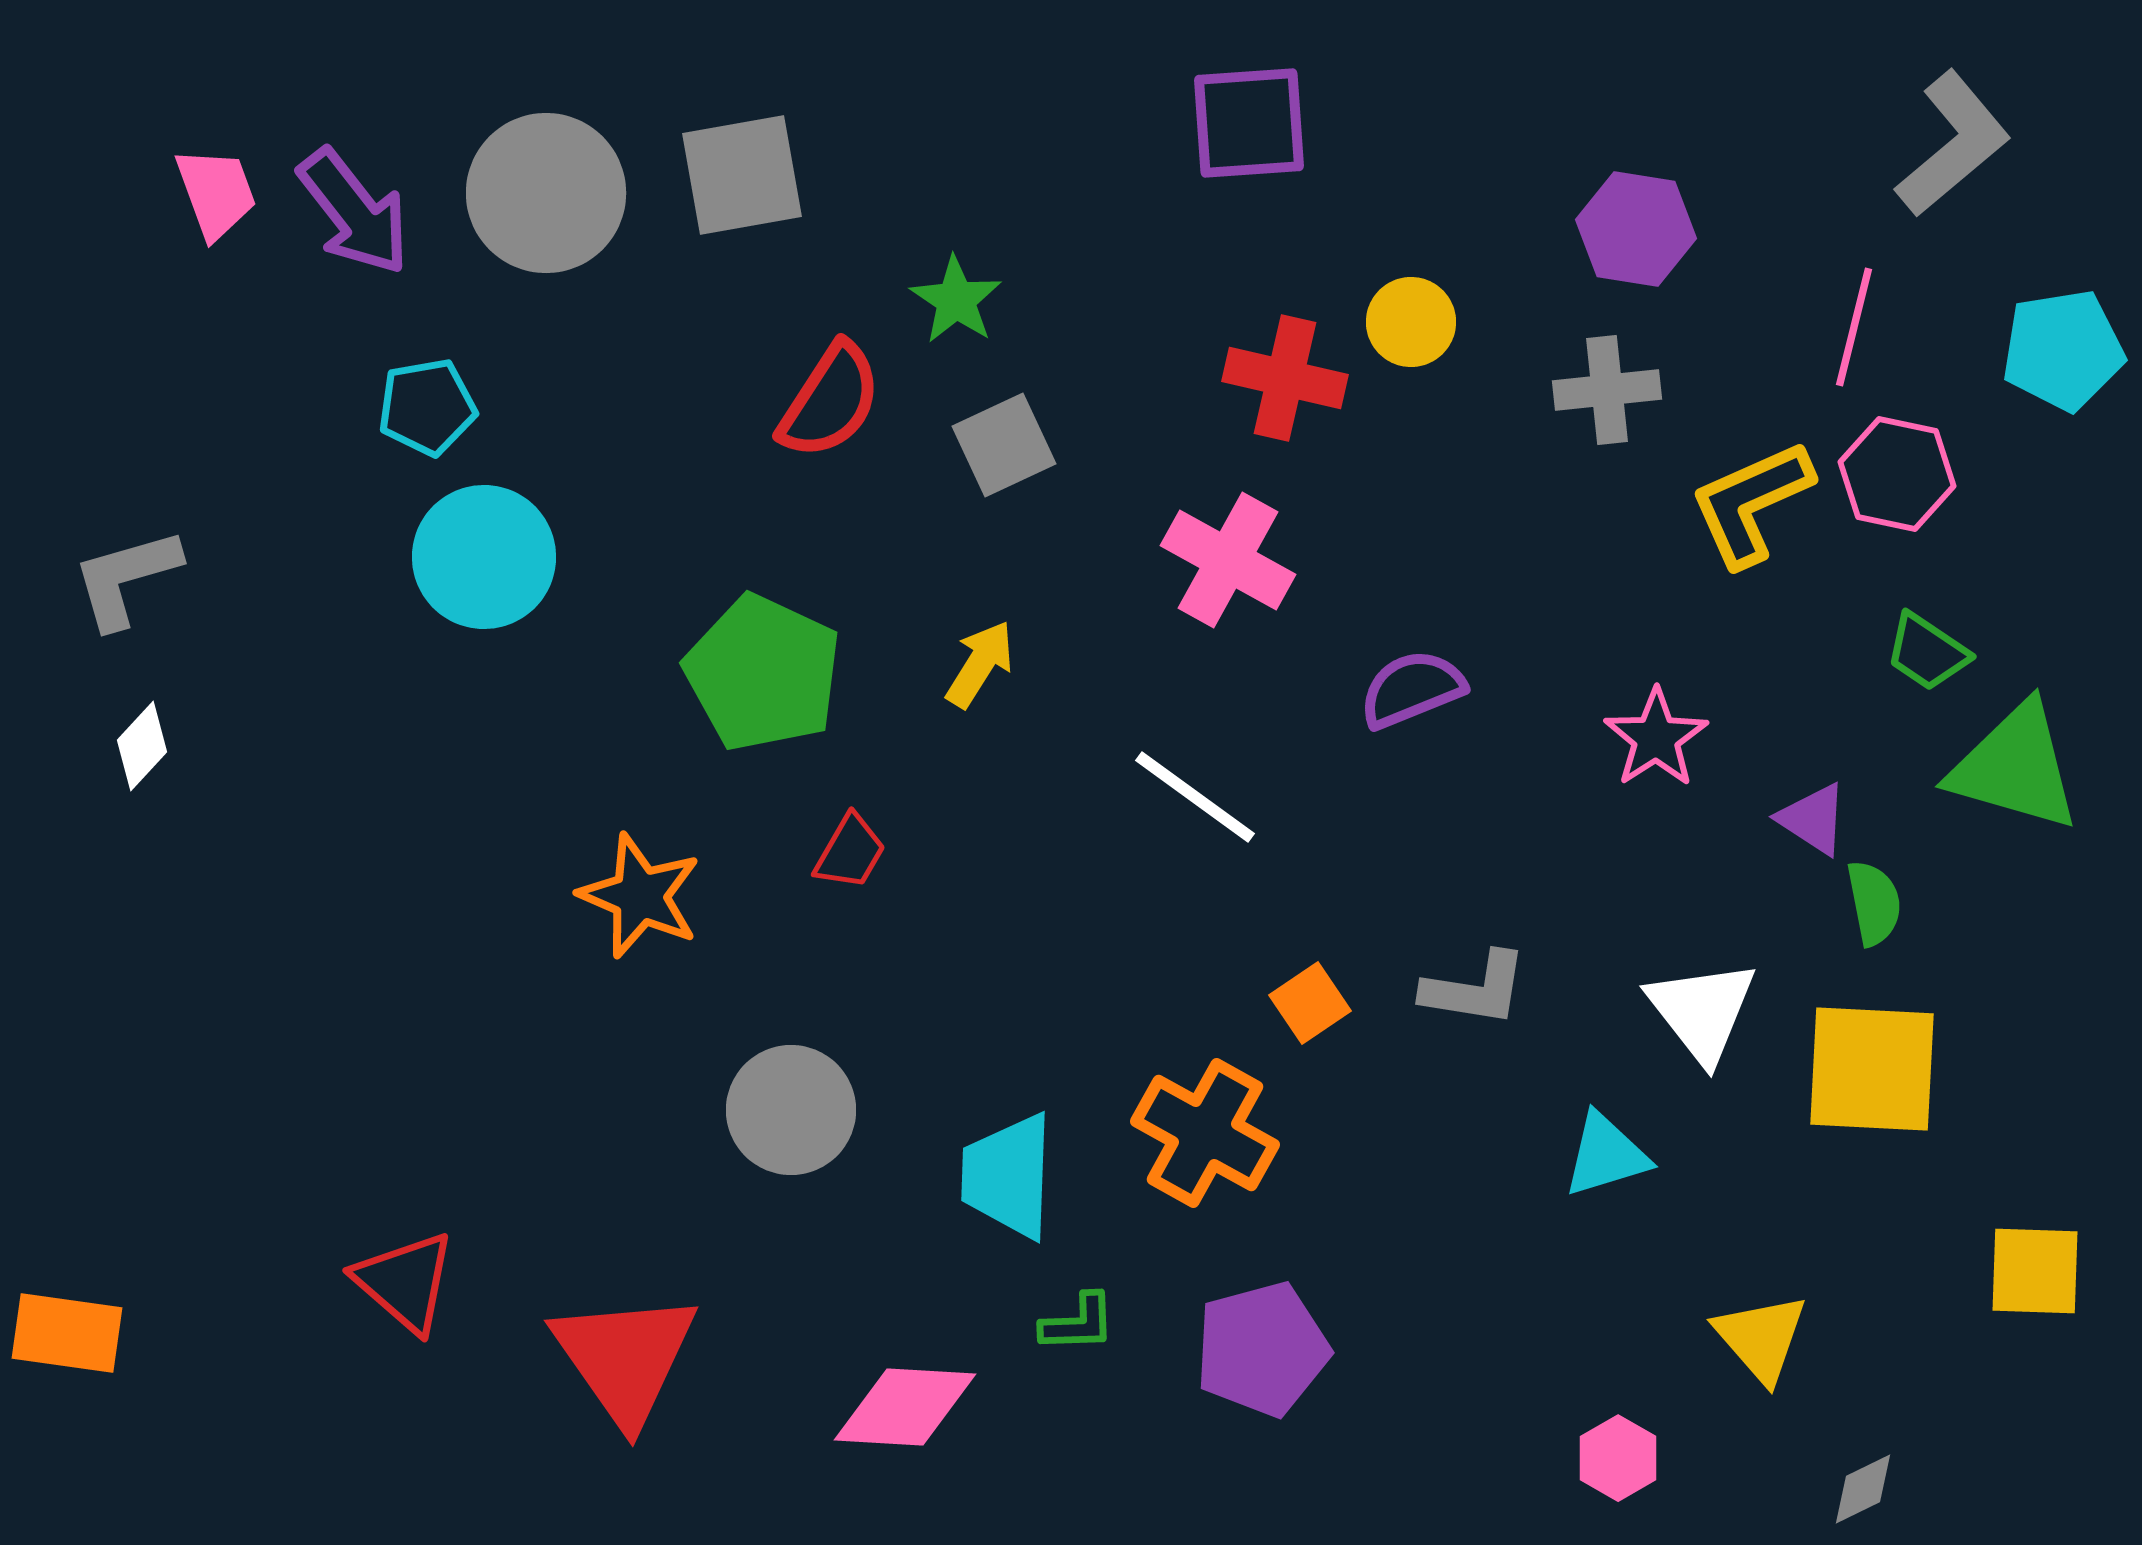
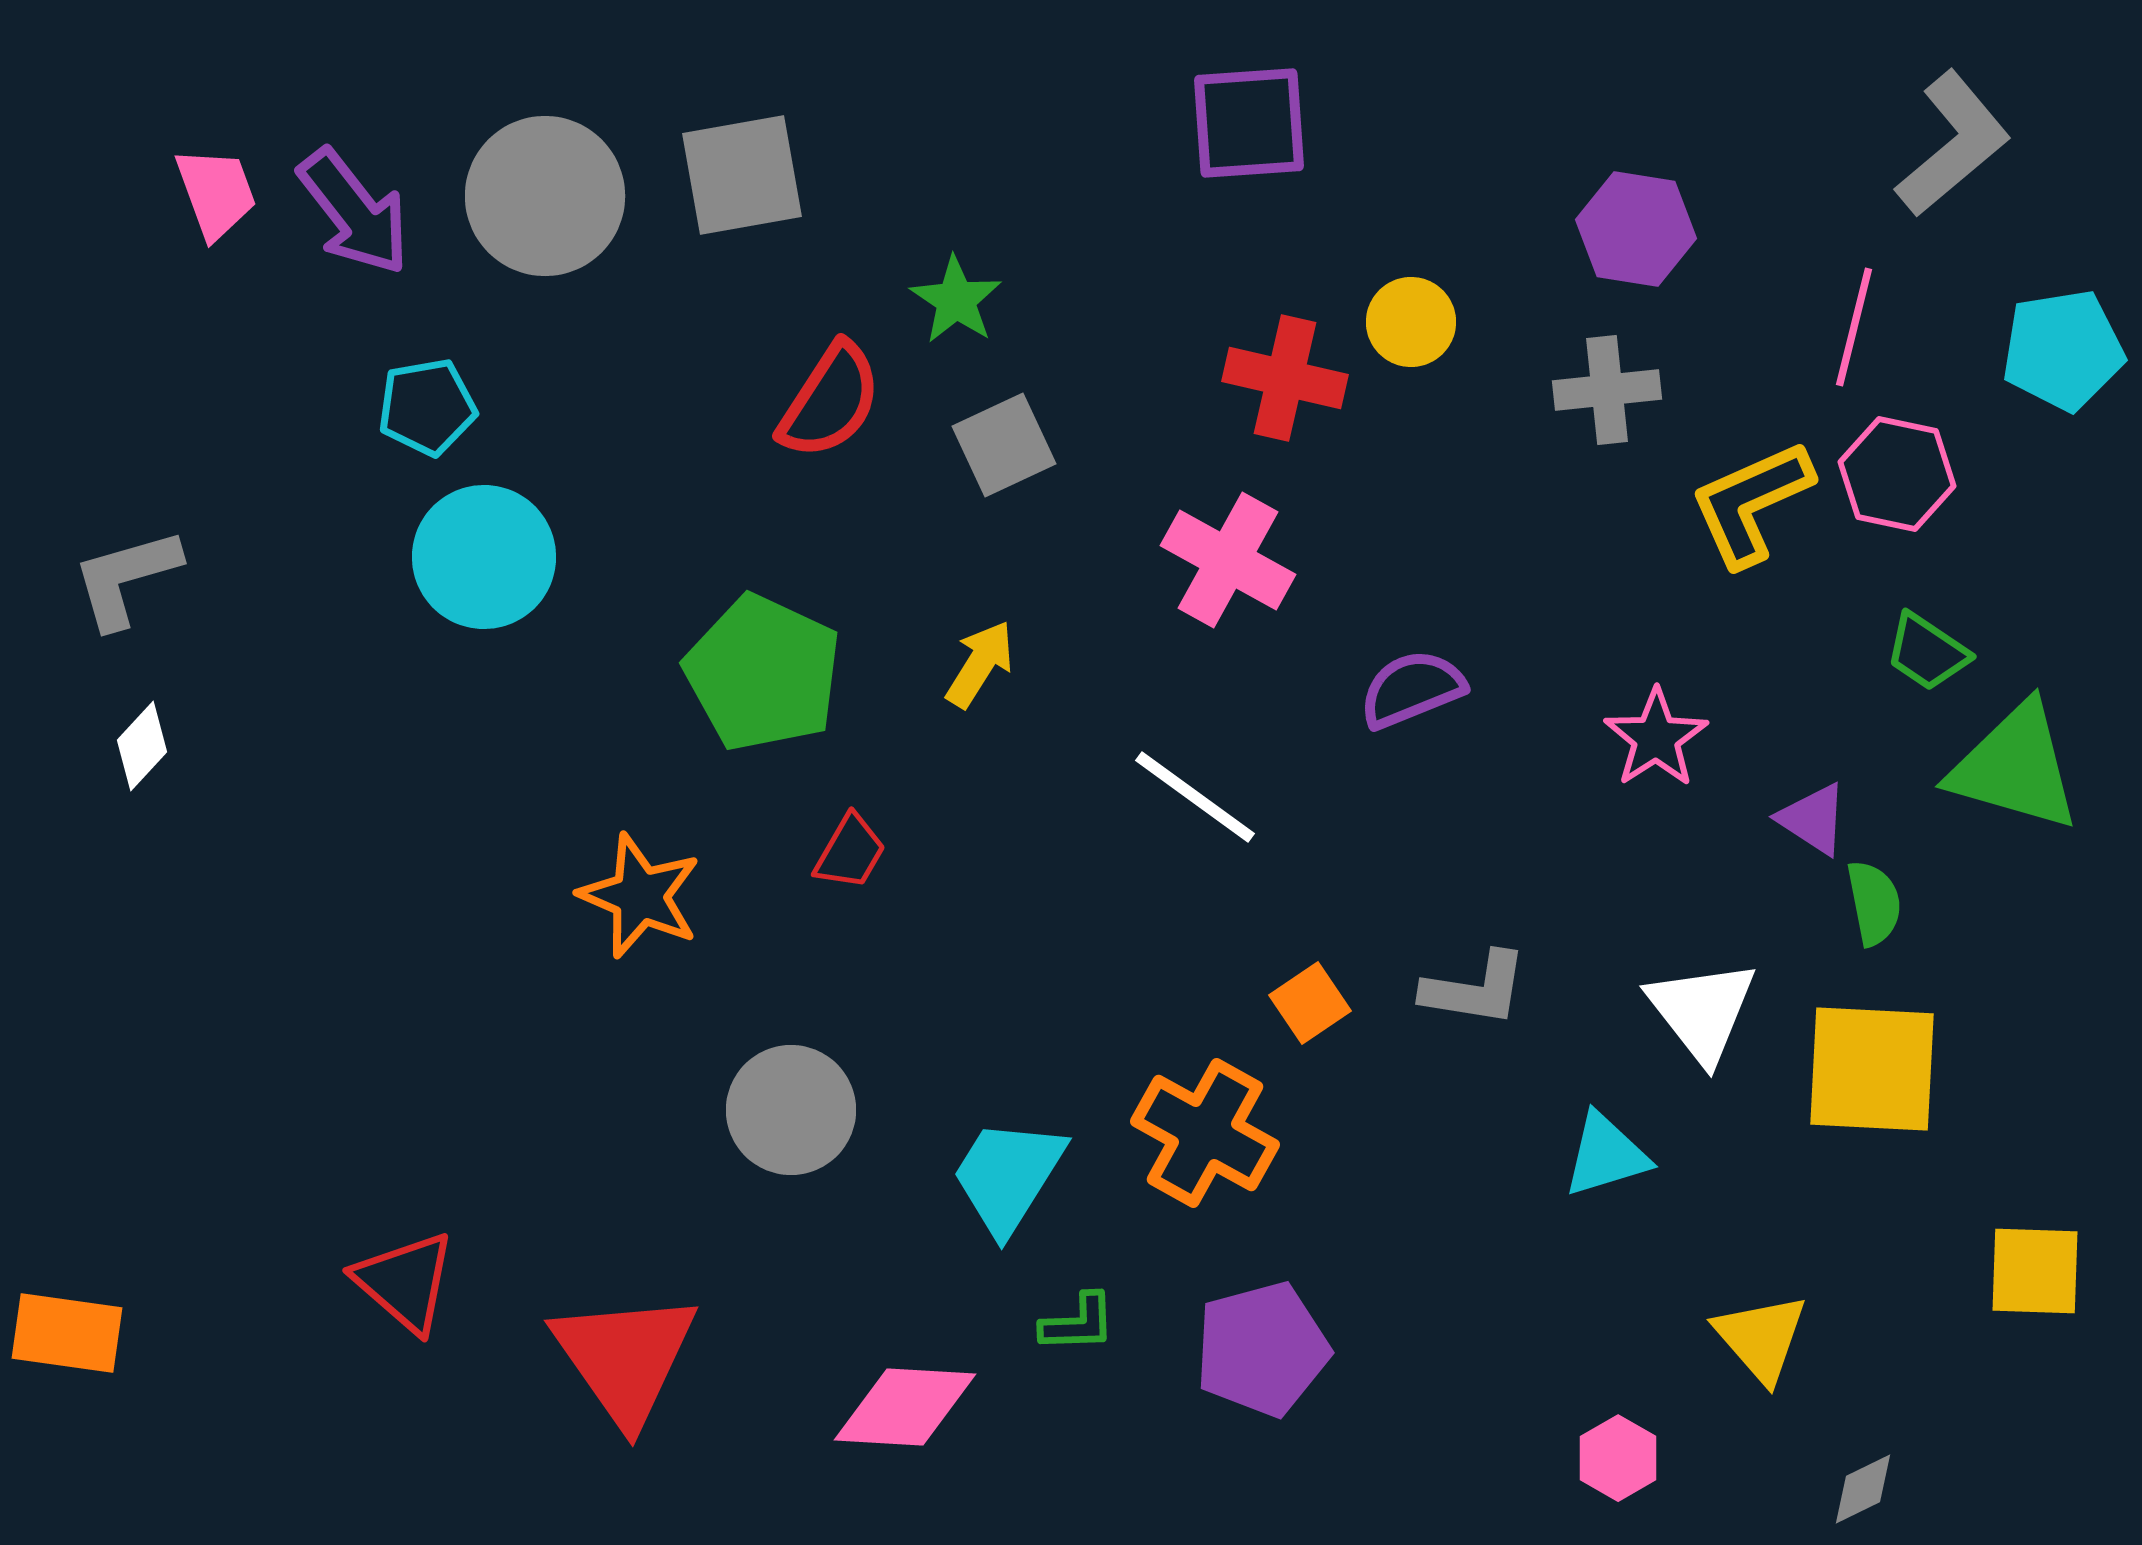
gray circle at (546, 193): moved 1 px left, 3 px down
cyan trapezoid at (1008, 1176): rotated 30 degrees clockwise
